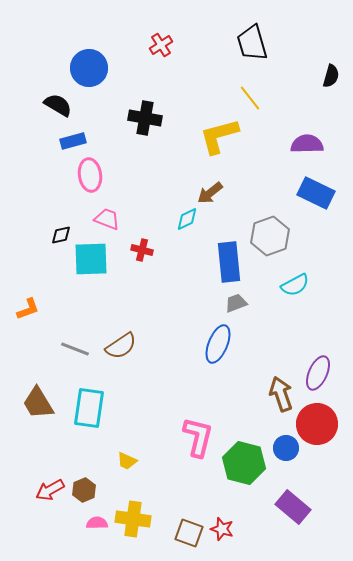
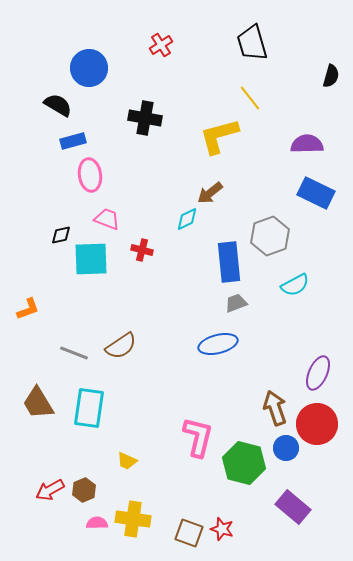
blue ellipse at (218, 344): rotated 54 degrees clockwise
gray line at (75, 349): moved 1 px left, 4 px down
brown arrow at (281, 394): moved 6 px left, 14 px down
